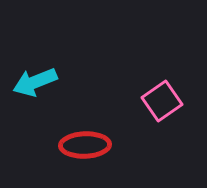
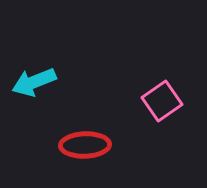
cyan arrow: moved 1 px left
